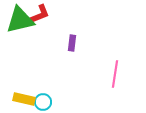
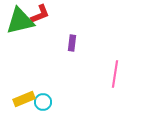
green triangle: moved 1 px down
yellow rectangle: rotated 35 degrees counterclockwise
